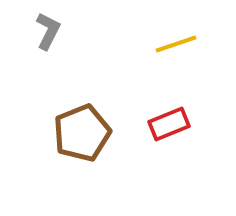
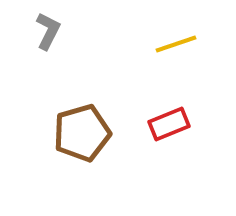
brown pentagon: rotated 6 degrees clockwise
